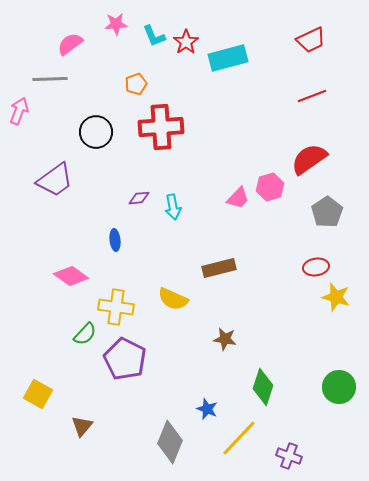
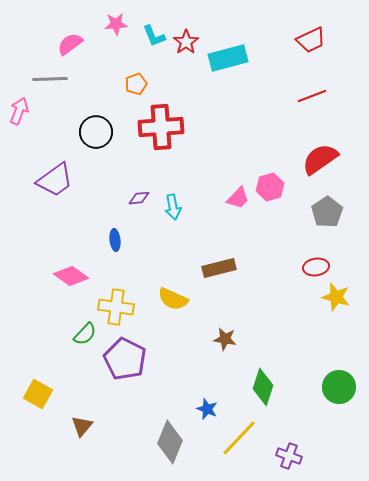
red semicircle: moved 11 px right
